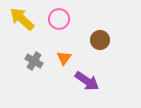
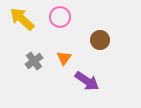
pink circle: moved 1 px right, 2 px up
gray cross: rotated 24 degrees clockwise
